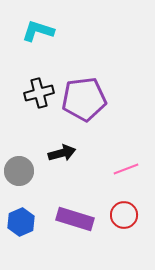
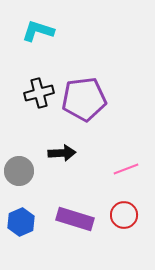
black arrow: rotated 12 degrees clockwise
